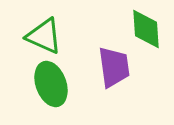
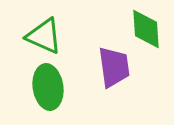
green ellipse: moved 3 px left, 3 px down; rotated 12 degrees clockwise
